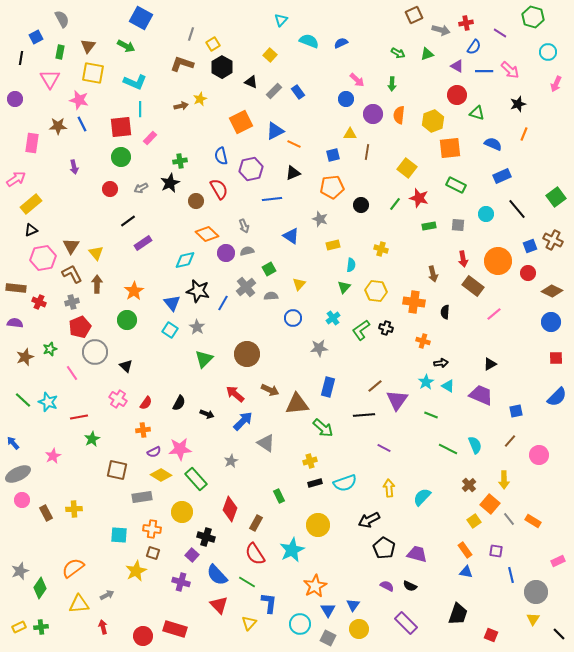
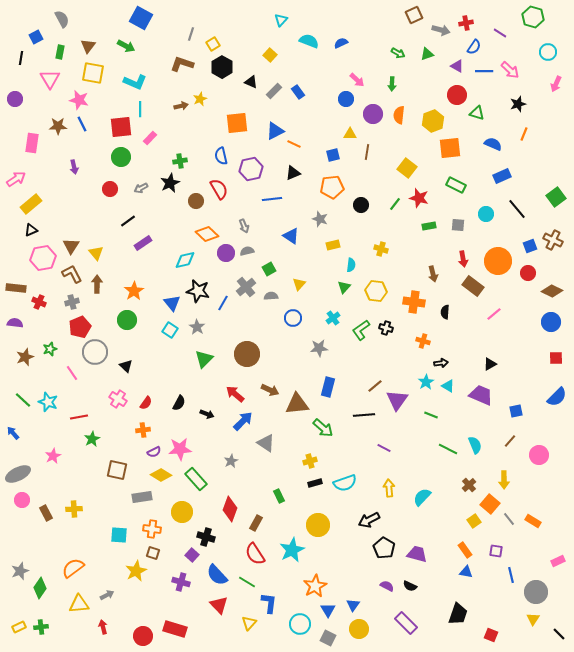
orange square at (241, 122): moved 4 px left, 1 px down; rotated 20 degrees clockwise
blue arrow at (13, 443): moved 10 px up
